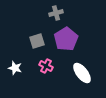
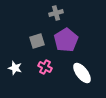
purple pentagon: moved 1 px down
pink cross: moved 1 px left, 1 px down
